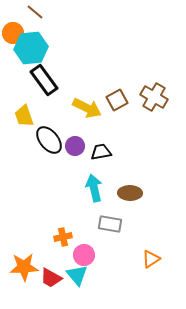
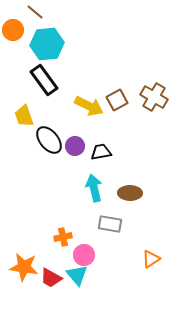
orange circle: moved 3 px up
cyan hexagon: moved 16 px right, 4 px up
yellow arrow: moved 2 px right, 2 px up
orange star: rotated 12 degrees clockwise
